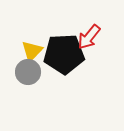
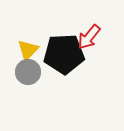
yellow triangle: moved 4 px left, 1 px up
